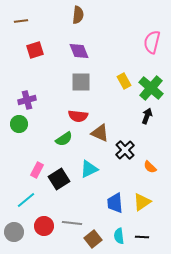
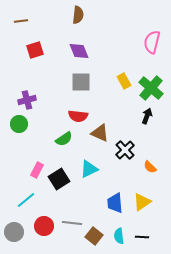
brown square: moved 1 px right, 3 px up; rotated 12 degrees counterclockwise
